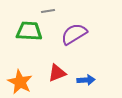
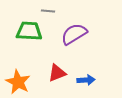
gray line: rotated 16 degrees clockwise
orange star: moved 2 px left
